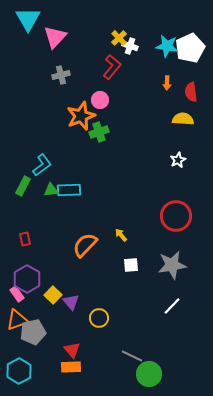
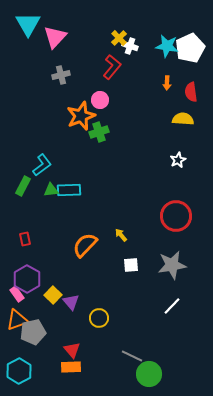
cyan triangle: moved 5 px down
